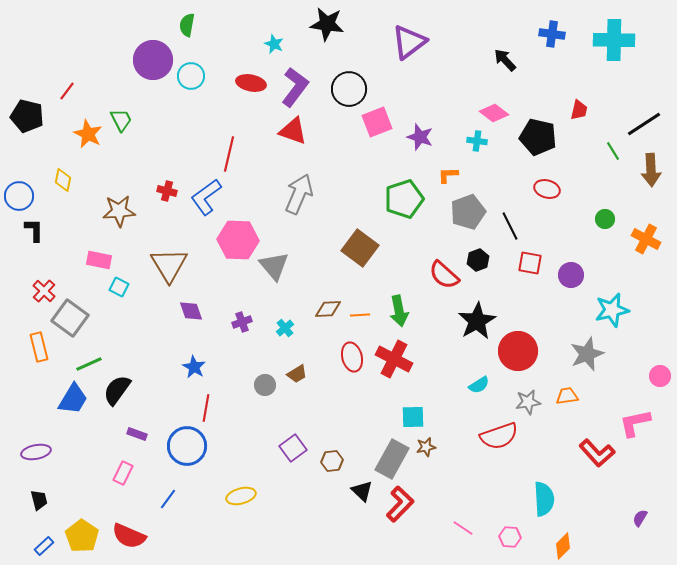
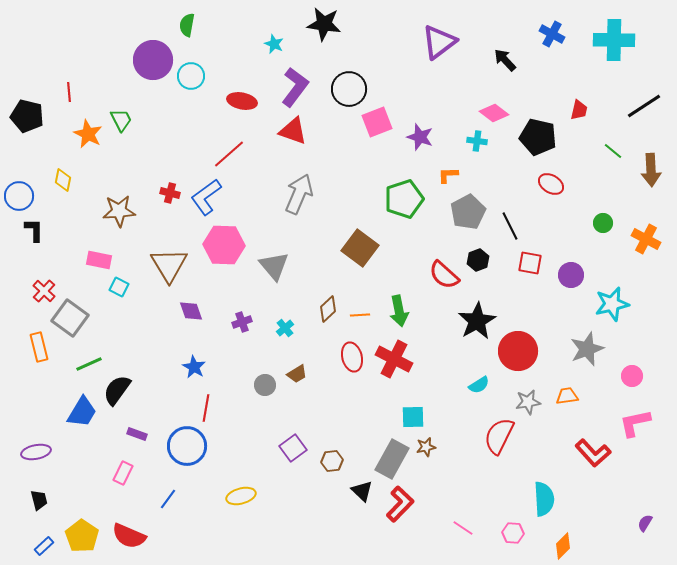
black star at (327, 24): moved 3 px left
blue cross at (552, 34): rotated 20 degrees clockwise
purple triangle at (409, 42): moved 30 px right
red ellipse at (251, 83): moved 9 px left, 18 px down
red line at (67, 91): moved 2 px right, 1 px down; rotated 42 degrees counterclockwise
black line at (644, 124): moved 18 px up
green line at (613, 151): rotated 18 degrees counterclockwise
red line at (229, 154): rotated 36 degrees clockwise
red ellipse at (547, 189): moved 4 px right, 5 px up; rotated 15 degrees clockwise
red cross at (167, 191): moved 3 px right, 2 px down
gray pentagon at (468, 212): rotated 8 degrees counterclockwise
green circle at (605, 219): moved 2 px left, 4 px down
pink hexagon at (238, 240): moved 14 px left, 5 px down
brown diamond at (328, 309): rotated 40 degrees counterclockwise
cyan star at (612, 310): moved 6 px up
gray star at (587, 354): moved 5 px up
pink circle at (660, 376): moved 28 px left
blue trapezoid at (73, 399): moved 9 px right, 13 px down
red semicircle at (499, 436): rotated 135 degrees clockwise
red L-shape at (597, 453): moved 4 px left
purple semicircle at (640, 518): moved 5 px right, 5 px down
pink hexagon at (510, 537): moved 3 px right, 4 px up
